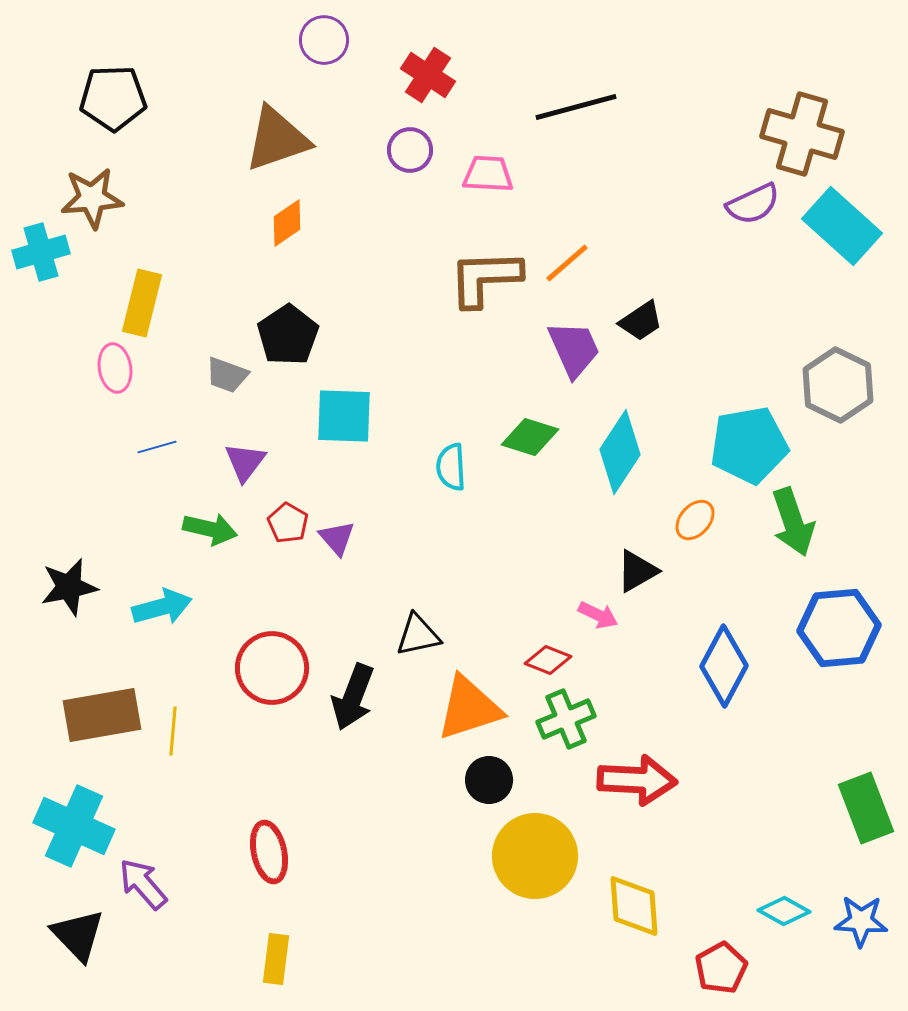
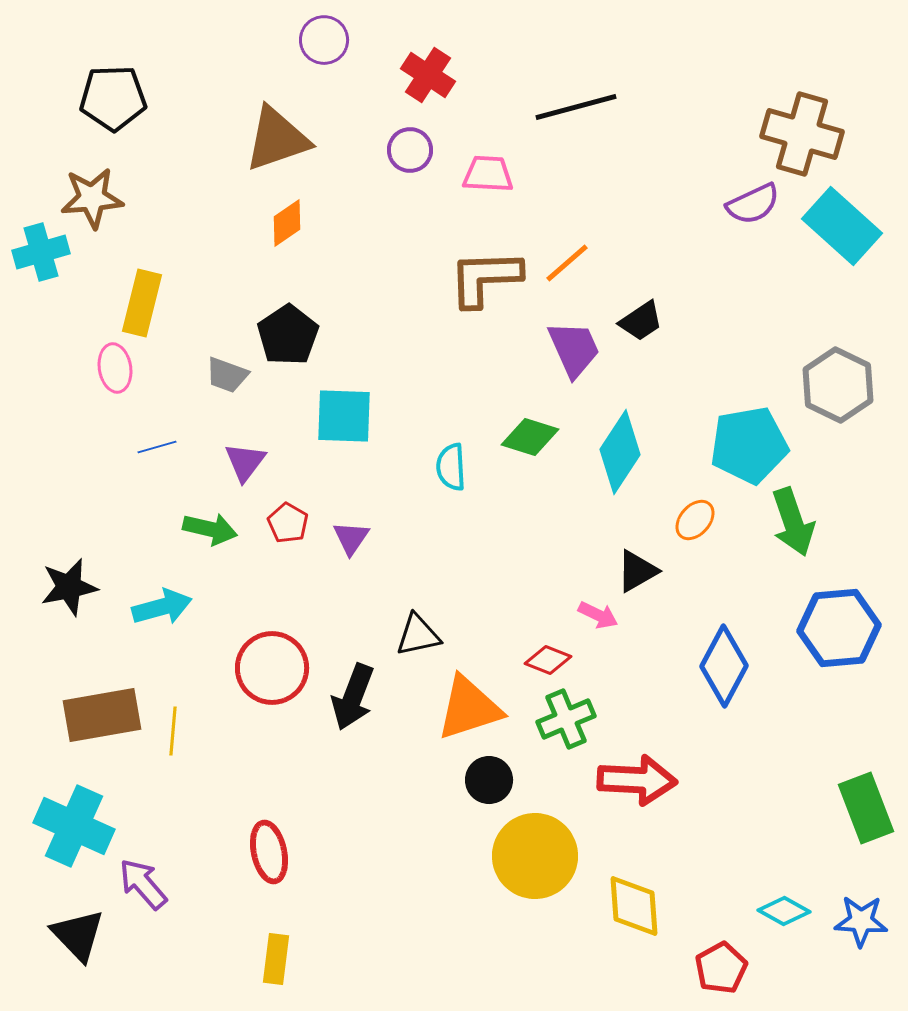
purple triangle at (337, 538): moved 14 px right; rotated 15 degrees clockwise
